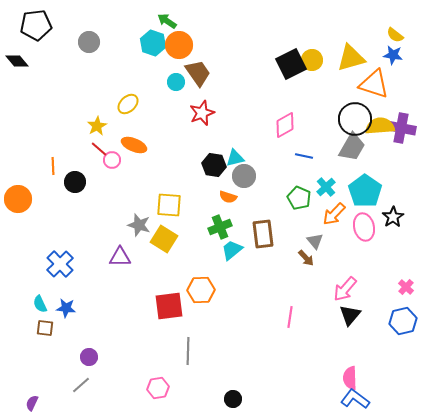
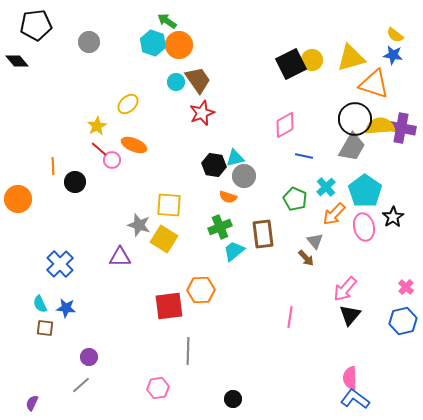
brown trapezoid at (198, 73): moved 7 px down
green pentagon at (299, 198): moved 4 px left, 1 px down
cyan trapezoid at (232, 250): moved 2 px right, 1 px down
